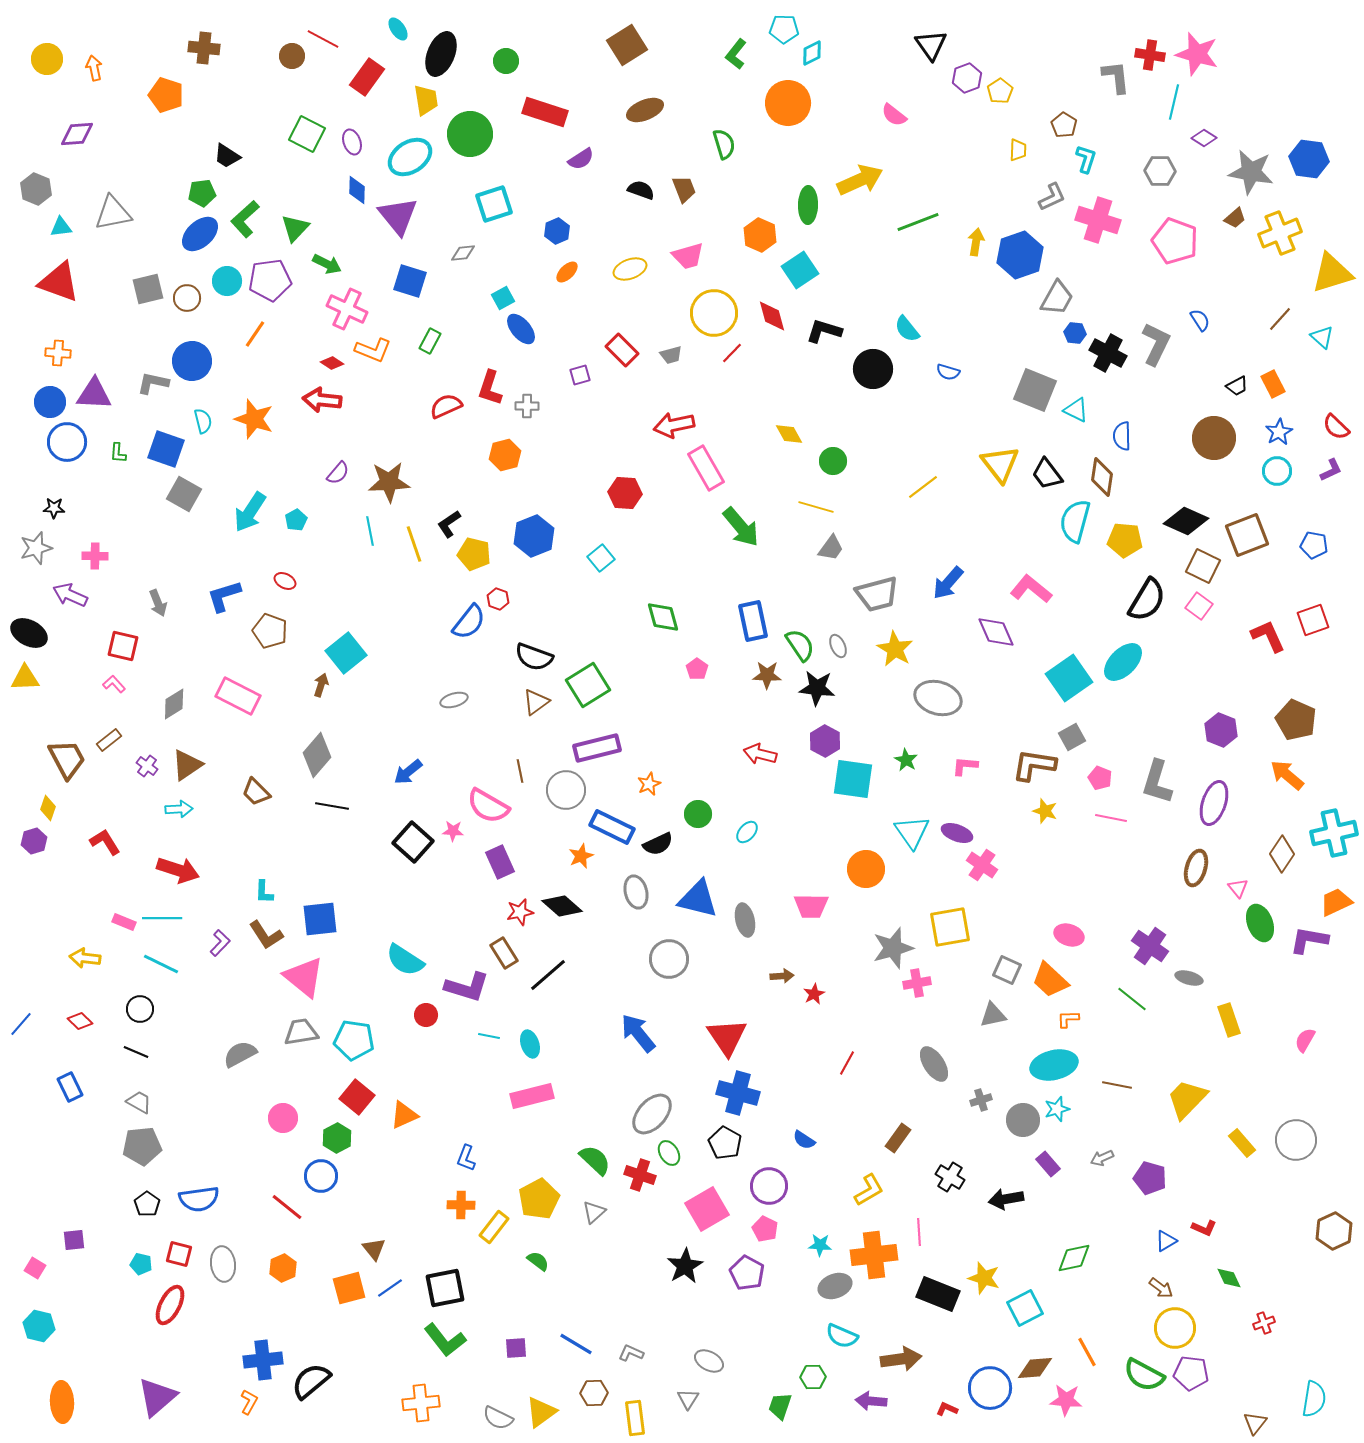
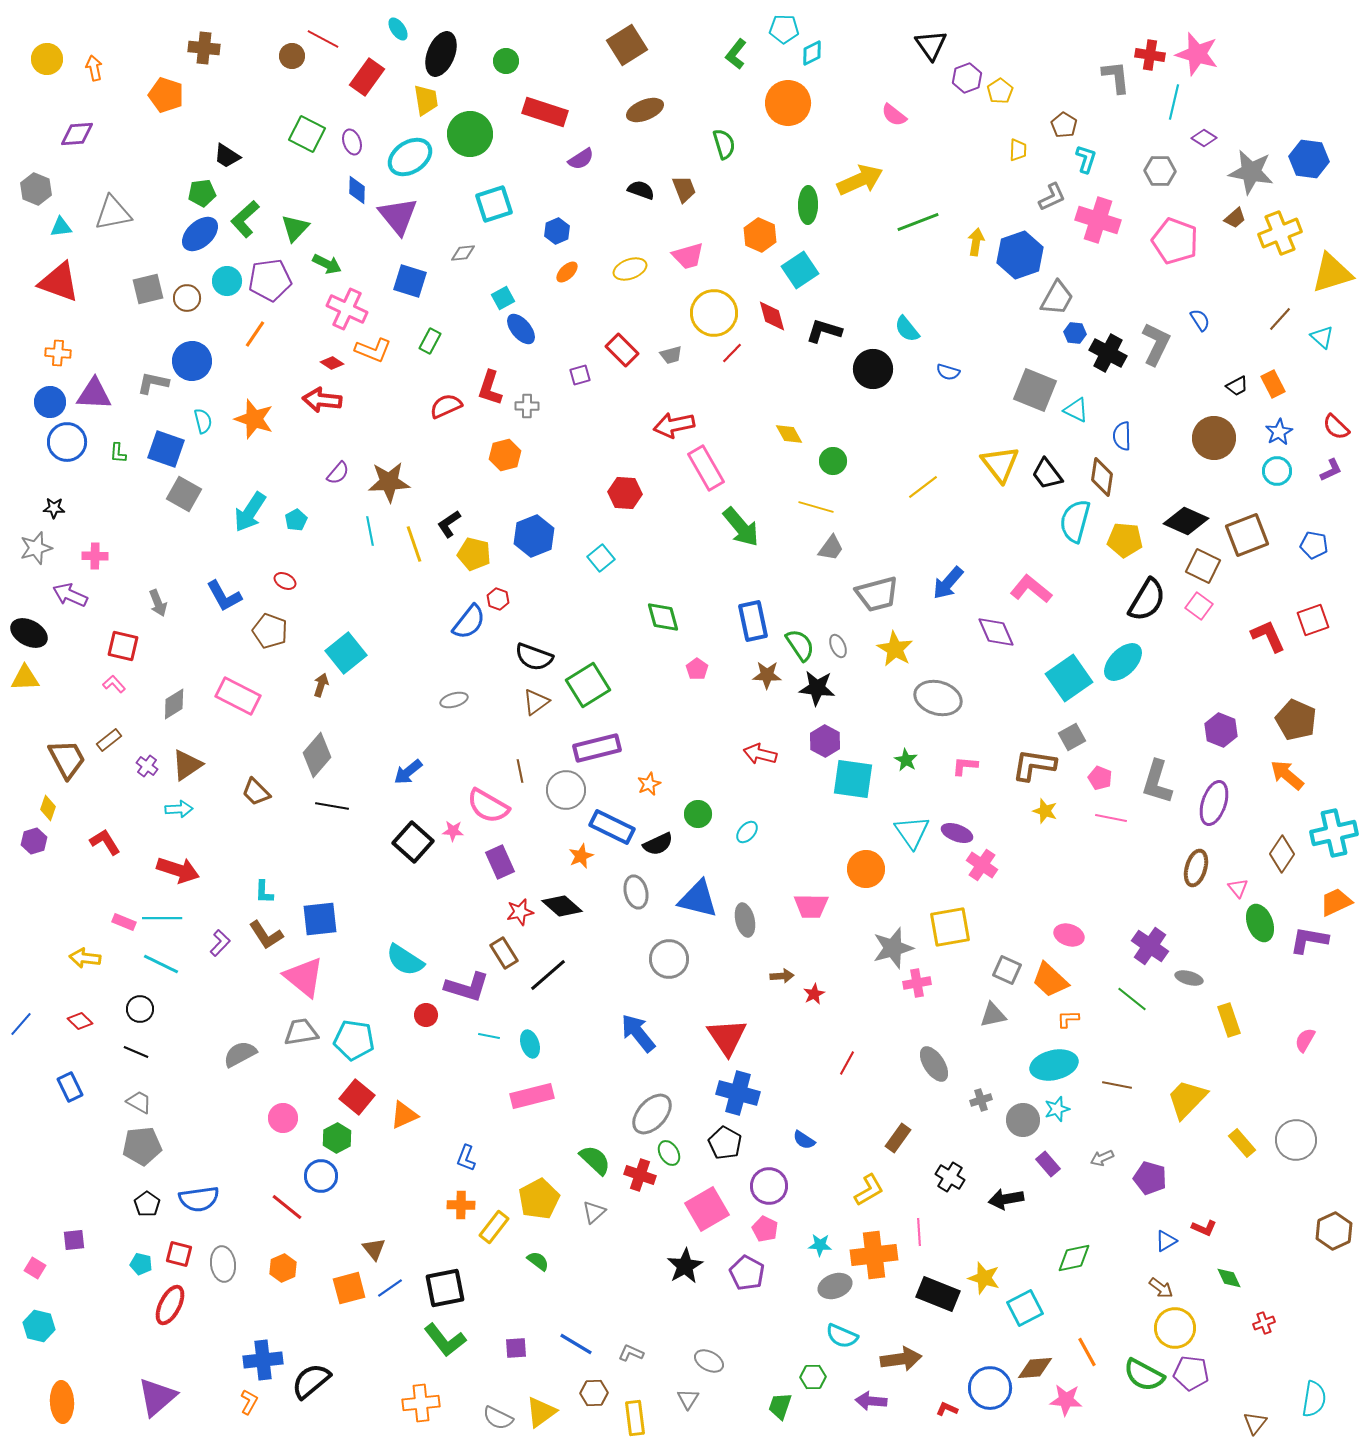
blue L-shape at (224, 596): rotated 102 degrees counterclockwise
